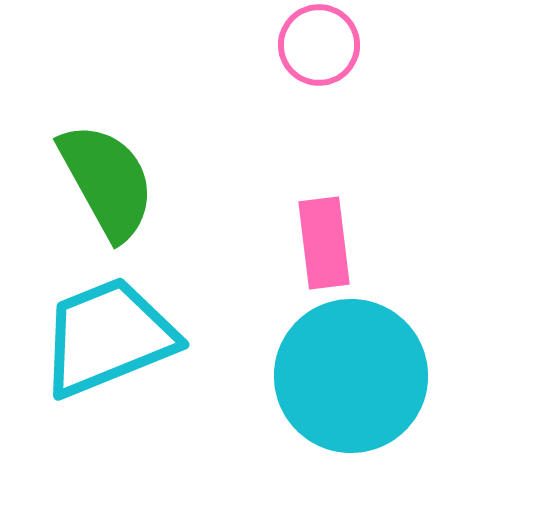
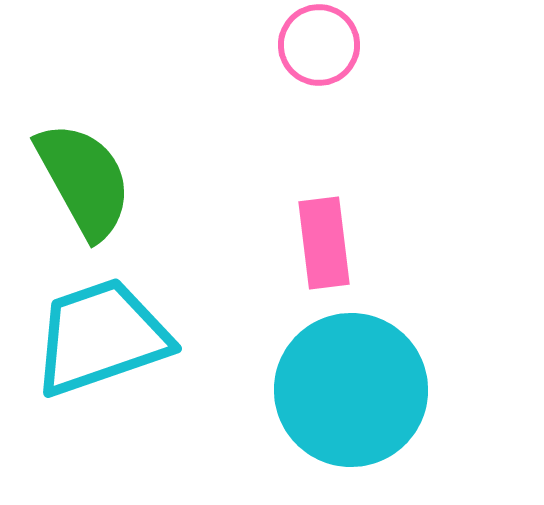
green semicircle: moved 23 px left, 1 px up
cyan trapezoid: moved 7 px left; rotated 3 degrees clockwise
cyan circle: moved 14 px down
